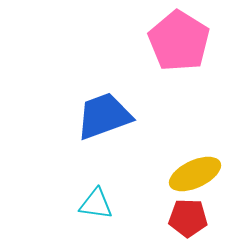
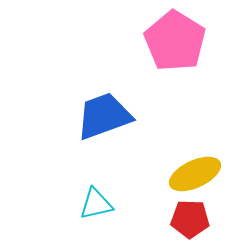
pink pentagon: moved 4 px left
cyan triangle: rotated 21 degrees counterclockwise
red pentagon: moved 2 px right, 1 px down
